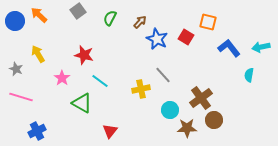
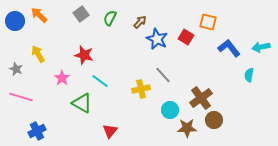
gray square: moved 3 px right, 3 px down
